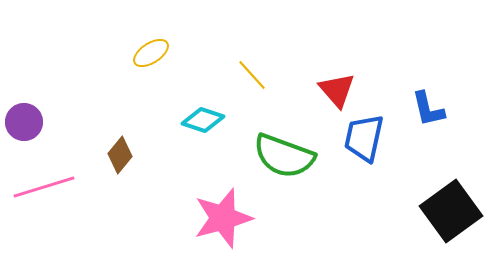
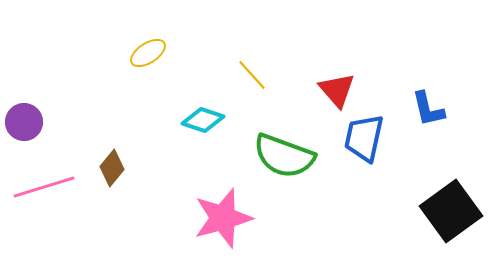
yellow ellipse: moved 3 px left
brown diamond: moved 8 px left, 13 px down
